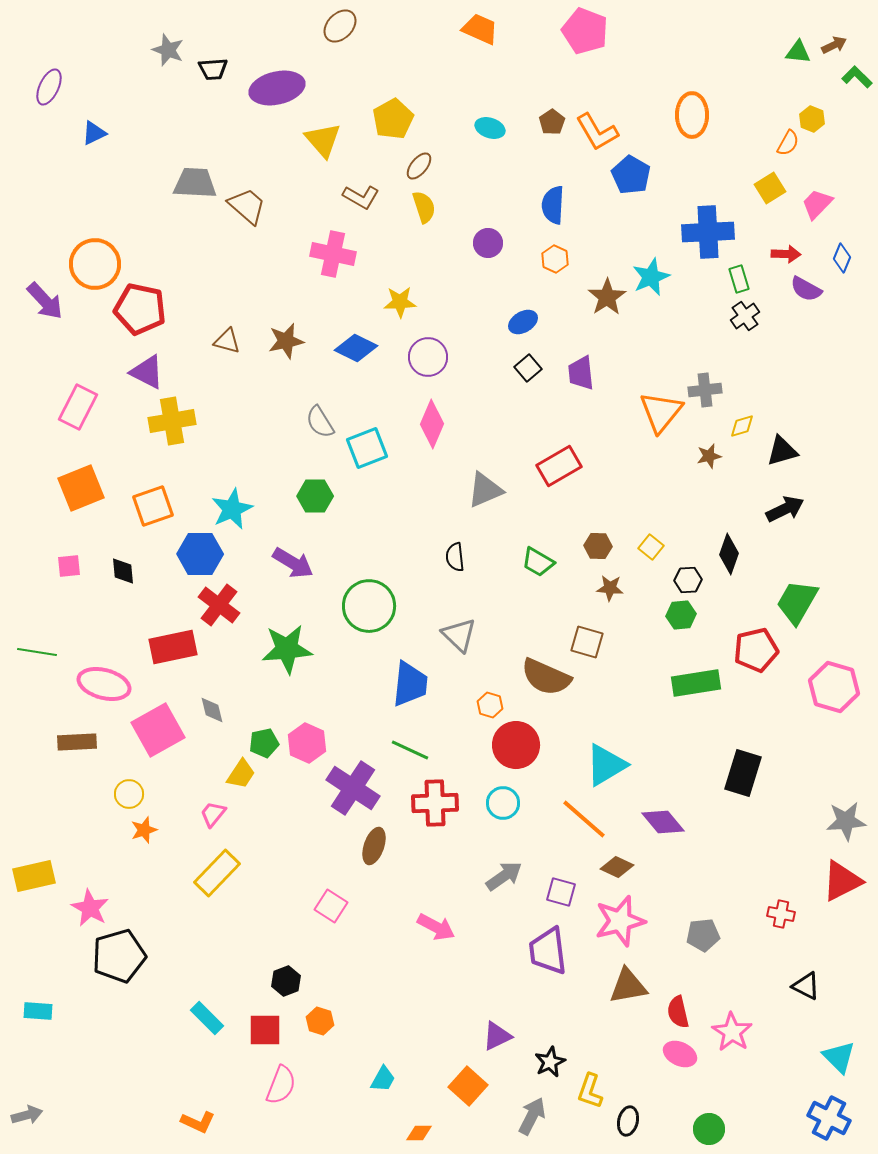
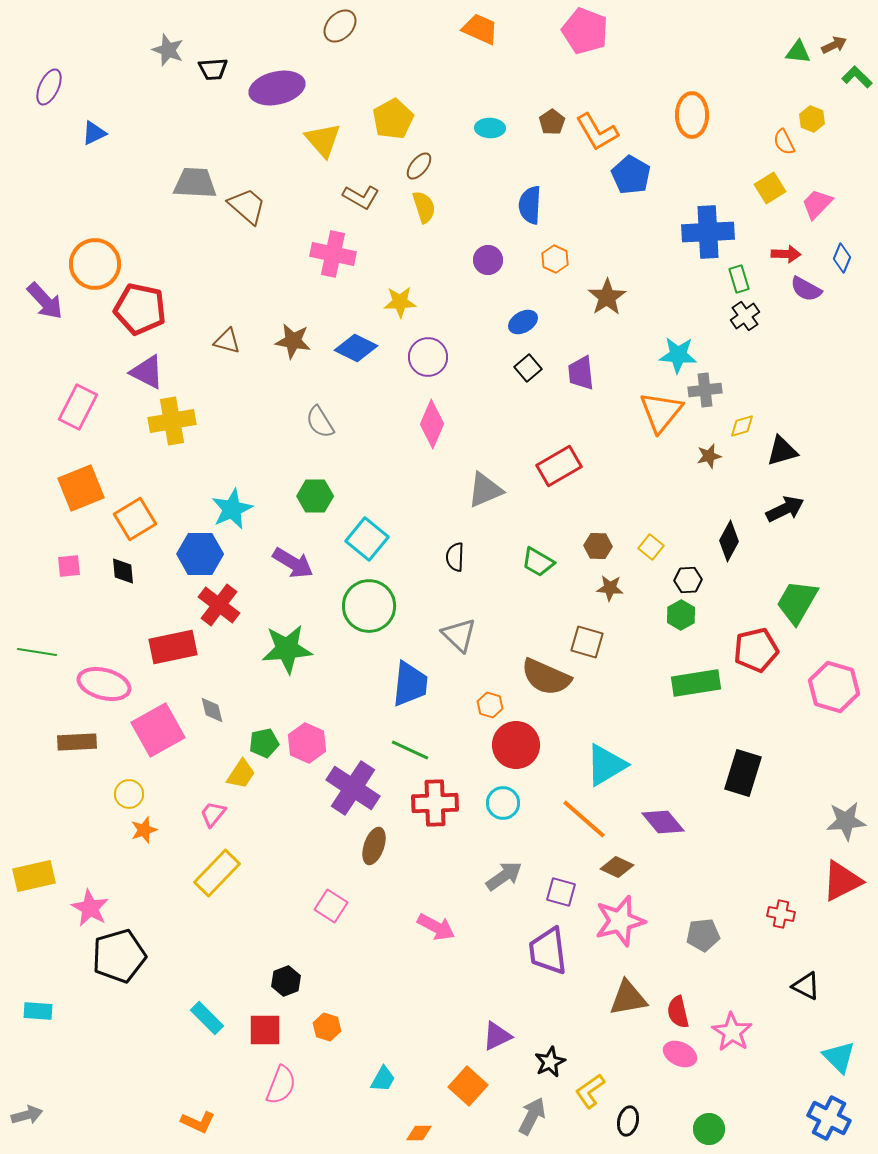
cyan ellipse at (490, 128): rotated 16 degrees counterclockwise
orange semicircle at (788, 143): moved 4 px left, 1 px up; rotated 124 degrees clockwise
blue semicircle at (553, 205): moved 23 px left
purple circle at (488, 243): moved 17 px down
cyan star at (651, 277): moved 27 px right, 78 px down; rotated 27 degrees clockwise
brown star at (286, 341): moved 7 px right; rotated 21 degrees clockwise
cyan square at (367, 448): moved 91 px down; rotated 30 degrees counterclockwise
orange square at (153, 506): moved 18 px left, 13 px down; rotated 12 degrees counterclockwise
black diamond at (729, 554): moved 13 px up; rotated 9 degrees clockwise
black semicircle at (455, 557): rotated 8 degrees clockwise
green hexagon at (681, 615): rotated 24 degrees counterclockwise
brown triangle at (628, 986): moved 12 px down
orange hexagon at (320, 1021): moved 7 px right, 6 px down
yellow L-shape at (590, 1091): rotated 36 degrees clockwise
